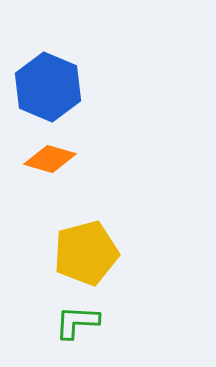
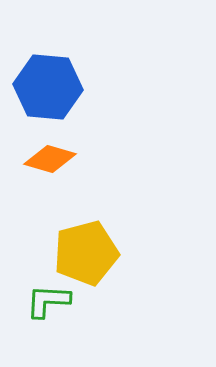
blue hexagon: rotated 18 degrees counterclockwise
green L-shape: moved 29 px left, 21 px up
